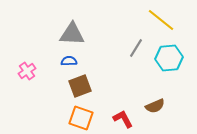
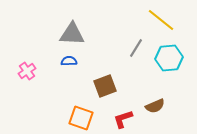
brown square: moved 25 px right
red L-shape: rotated 80 degrees counterclockwise
